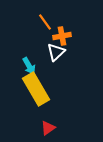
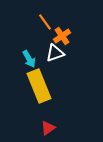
orange cross: rotated 24 degrees counterclockwise
white triangle: moved 1 px left, 1 px down; rotated 24 degrees clockwise
cyan arrow: moved 7 px up
yellow rectangle: moved 3 px right, 3 px up; rotated 8 degrees clockwise
